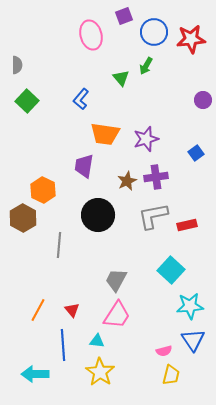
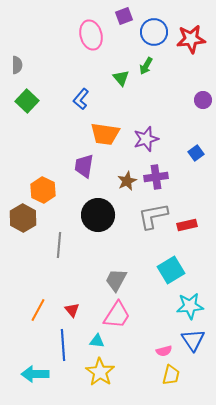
cyan square: rotated 16 degrees clockwise
